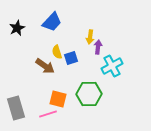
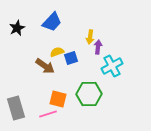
yellow semicircle: rotated 88 degrees clockwise
